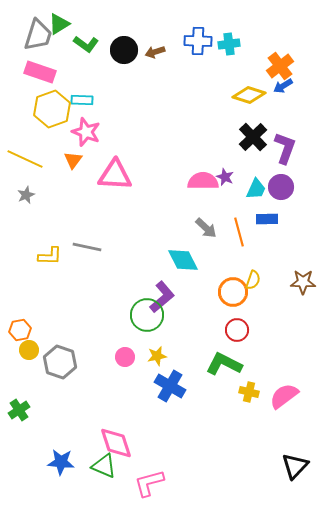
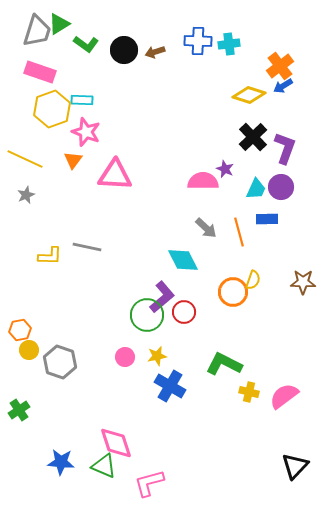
gray trapezoid at (38, 35): moved 1 px left, 4 px up
purple star at (225, 177): moved 8 px up
red circle at (237, 330): moved 53 px left, 18 px up
